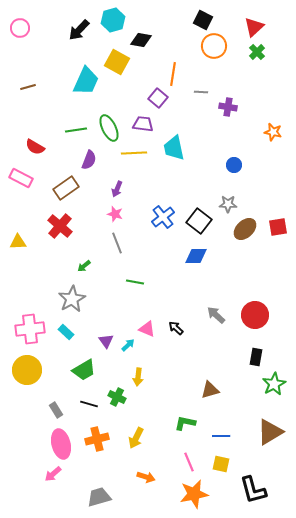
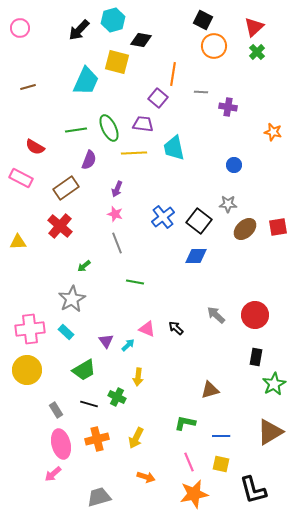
yellow square at (117, 62): rotated 15 degrees counterclockwise
